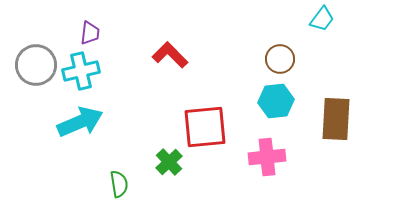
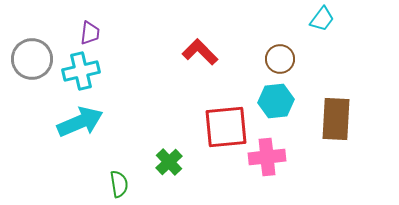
red L-shape: moved 30 px right, 3 px up
gray circle: moved 4 px left, 6 px up
red square: moved 21 px right
